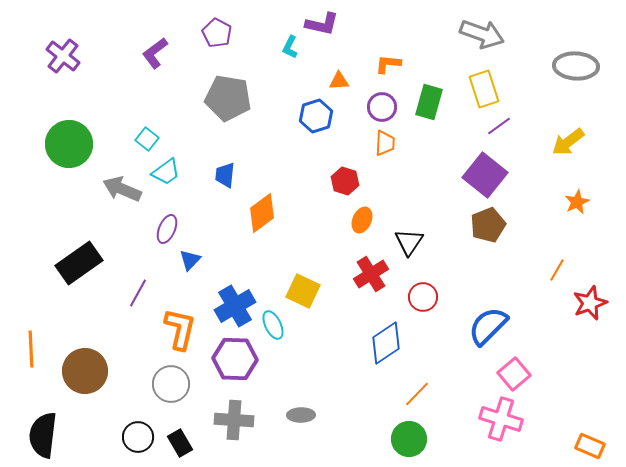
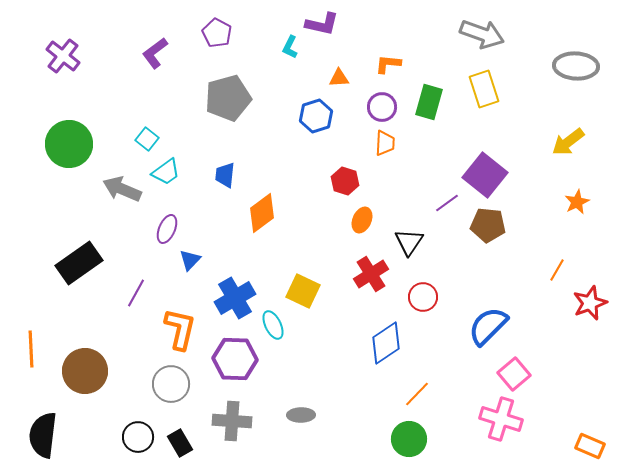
orange triangle at (339, 81): moved 3 px up
gray pentagon at (228, 98): rotated 24 degrees counterclockwise
purple line at (499, 126): moved 52 px left, 77 px down
brown pentagon at (488, 225): rotated 28 degrees clockwise
purple line at (138, 293): moved 2 px left
blue cross at (235, 306): moved 8 px up
gray cross at (234, 420): moved 2 px left, 1 px down
